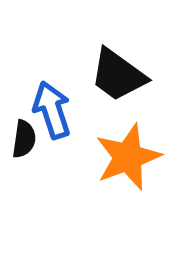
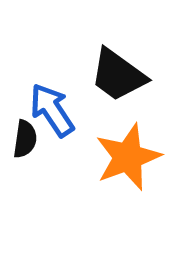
blue arrow: rotated 16 degrees counterclockwise
black semicircle: moved 1 px right
